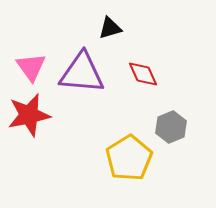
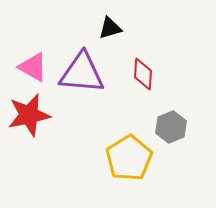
pink triangle: moved 2 px right; rotated 24 degrees counterclockwise
red diamond: rotated 28 degrees clockwise
